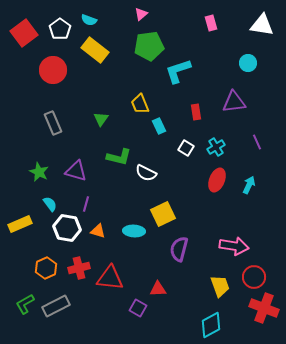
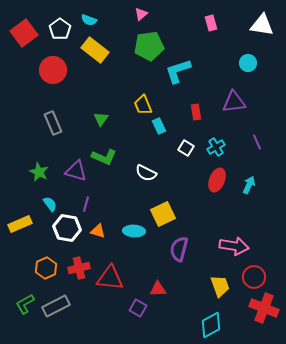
yellow trapezoid at (140, 104): moved 3 px right, 1 px down
green L-shape at (119, 157): moved 15 px left; rotated 10 degrees clockwise
